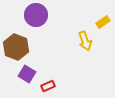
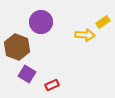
purple circle: moved 5 px right, 7 px down
yellow arrow: moved 6 px up; rotated 66 degrees counterclockwise
brown hexagon: moved 1 px right
red rectangle: moved 4 px right, 1 px up
